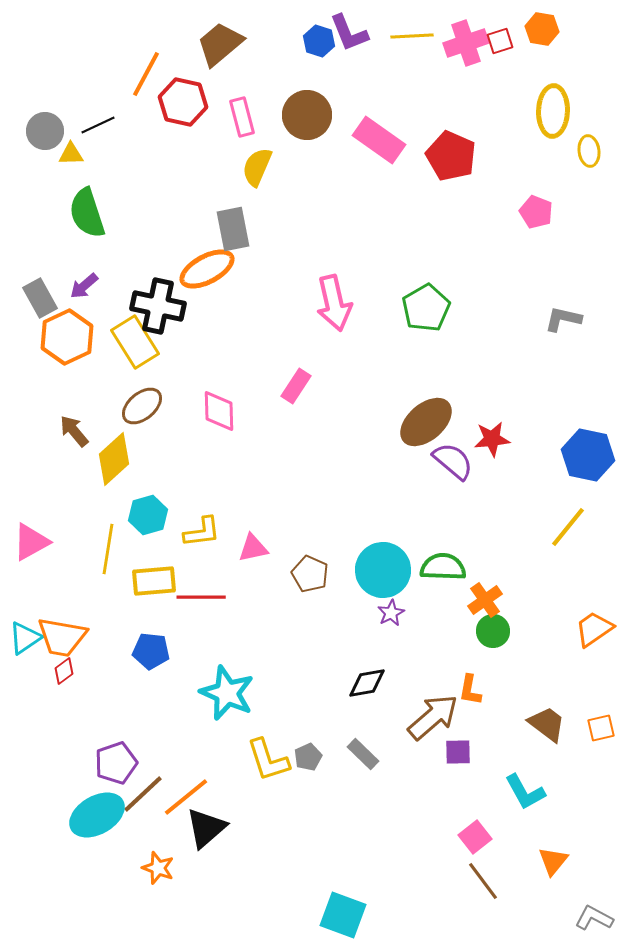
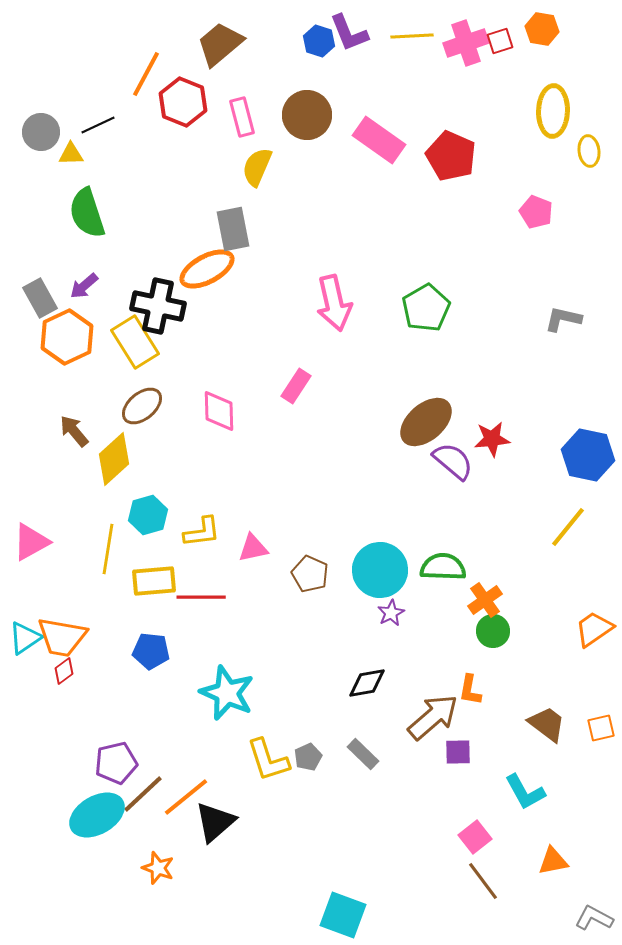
red hexagon at (183, 102): rotated 9 degrees clockwise
gray circle at (45, 131): moved 4 px left, 1 px down
cyan circle at (383, 570): moved 3 px left
purple pentagon at (116, 763): rotated 6 degrees clockwise
black triangle at (206, 828): moved 9 px right, 6 px up
orange triangle at (553, 861): rotated 40 degrees clockwise
